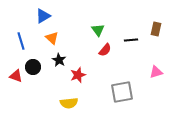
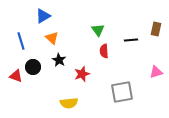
red semicircle: moved 1 px left, 1 px down; rotated 136 degrees clockwise
red star: moved 4 px right, 1 px up
